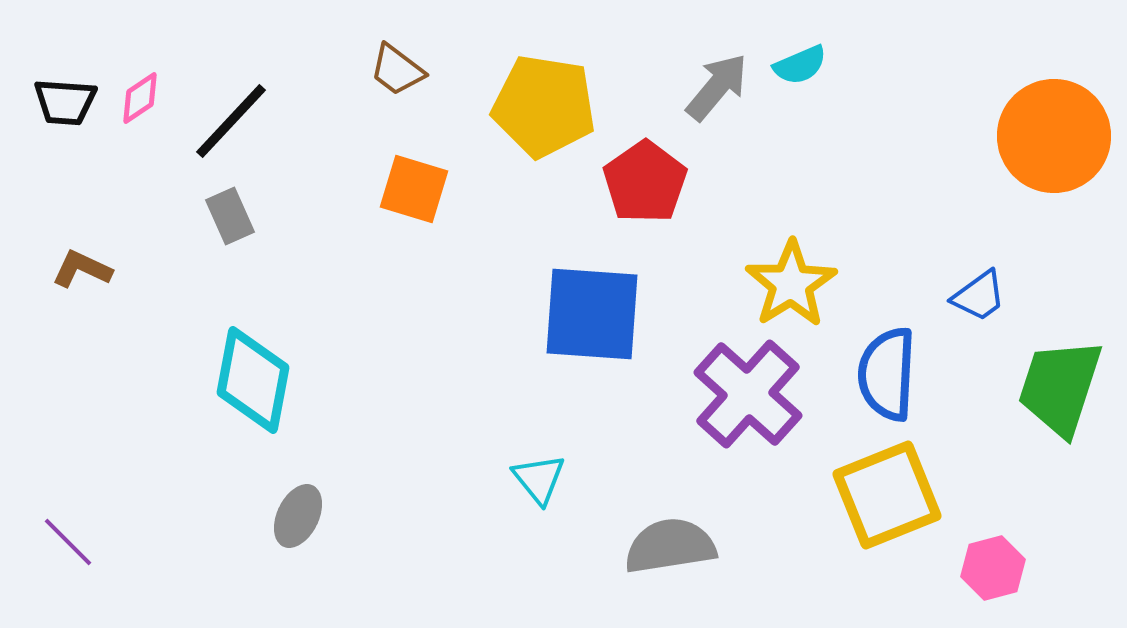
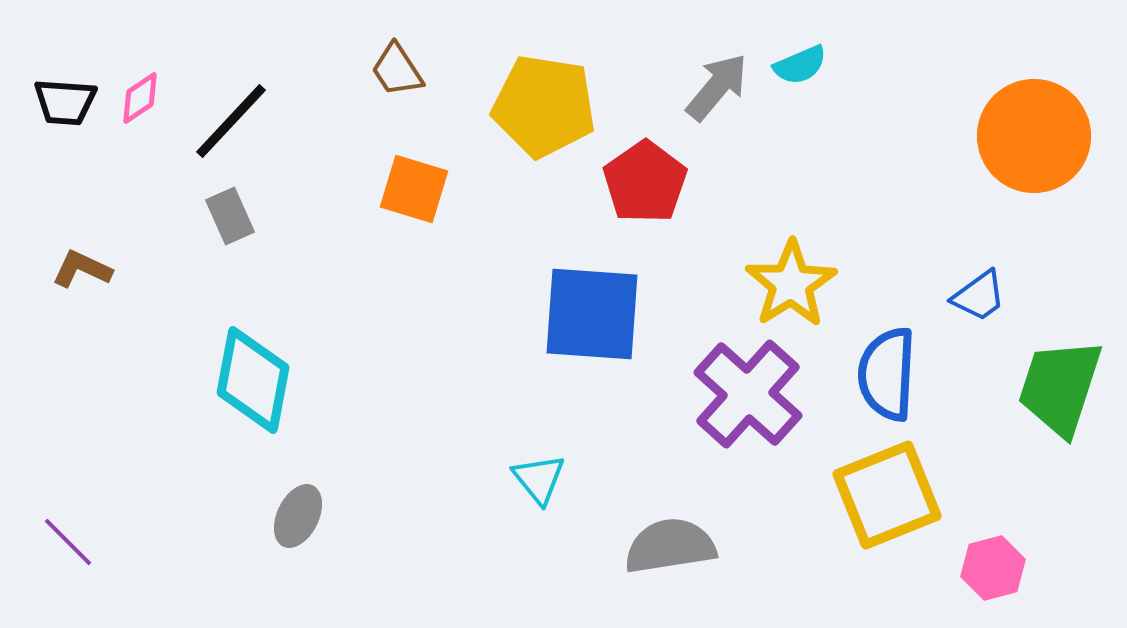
brown trapezoid: rotated 20 degrees clockwise
orange circle: moved 20 px left
